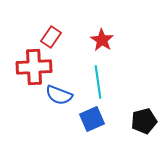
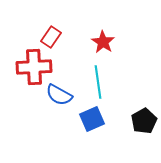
red star: moved 1 px right, 2 px down
blue semicircle: rotated 8 degrees clockwise
black pentagon: rotated 15 degrees counterclockwise
